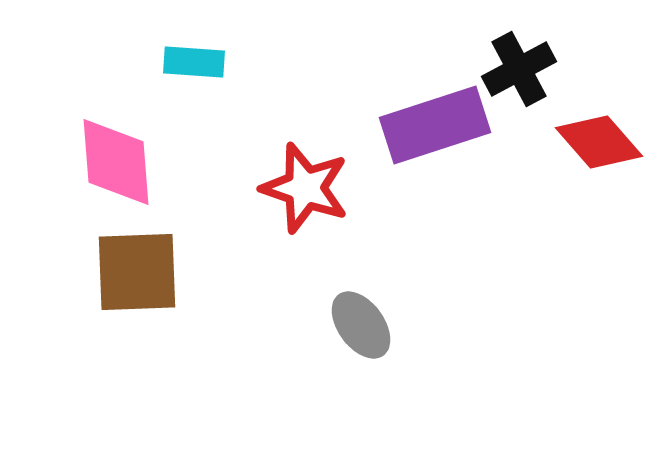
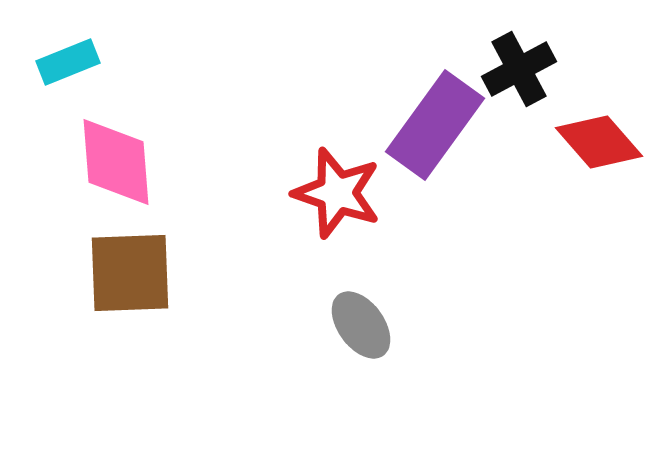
cyan rectangle: moved 126 px left; rotated 26 degrees counterclockwise
purple rectangle: rotated 36 degrees counterclockwise
red star: moved 32 px right, 5 px down
brown square: moved 7 px left, 1 px down
